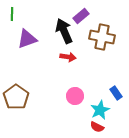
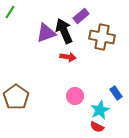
green line: moved 2 px left, 2 px up; rotated 32 degrees clockwise
purple triangle: moved 19 px right, 6 px up
